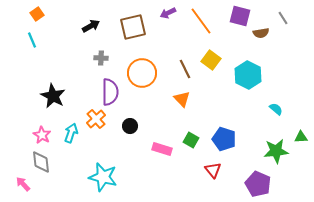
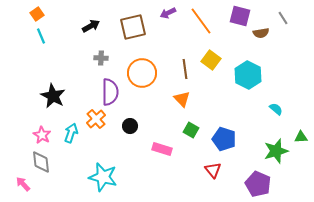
cyan line: moved 9 px right, 4 px up
brown line: rotated 18 degrees clockwise
green square: moved 10 px up
green star: rotated 10 degrees counterclockwise
